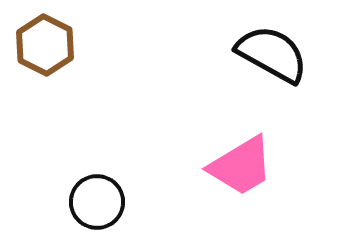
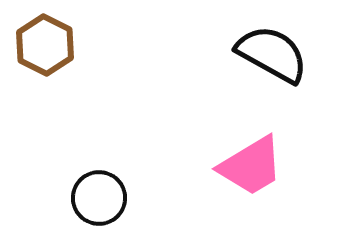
pink trapezoid: moved 10 px right
black circle: moved 2 px right, 4 px up
